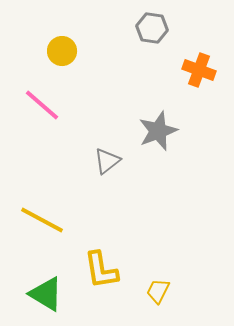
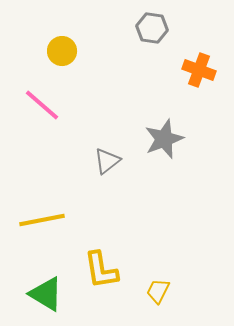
gray star: moved 6 px right, 8 px down
yellow line: rotated 39 degrees counterclockwise
